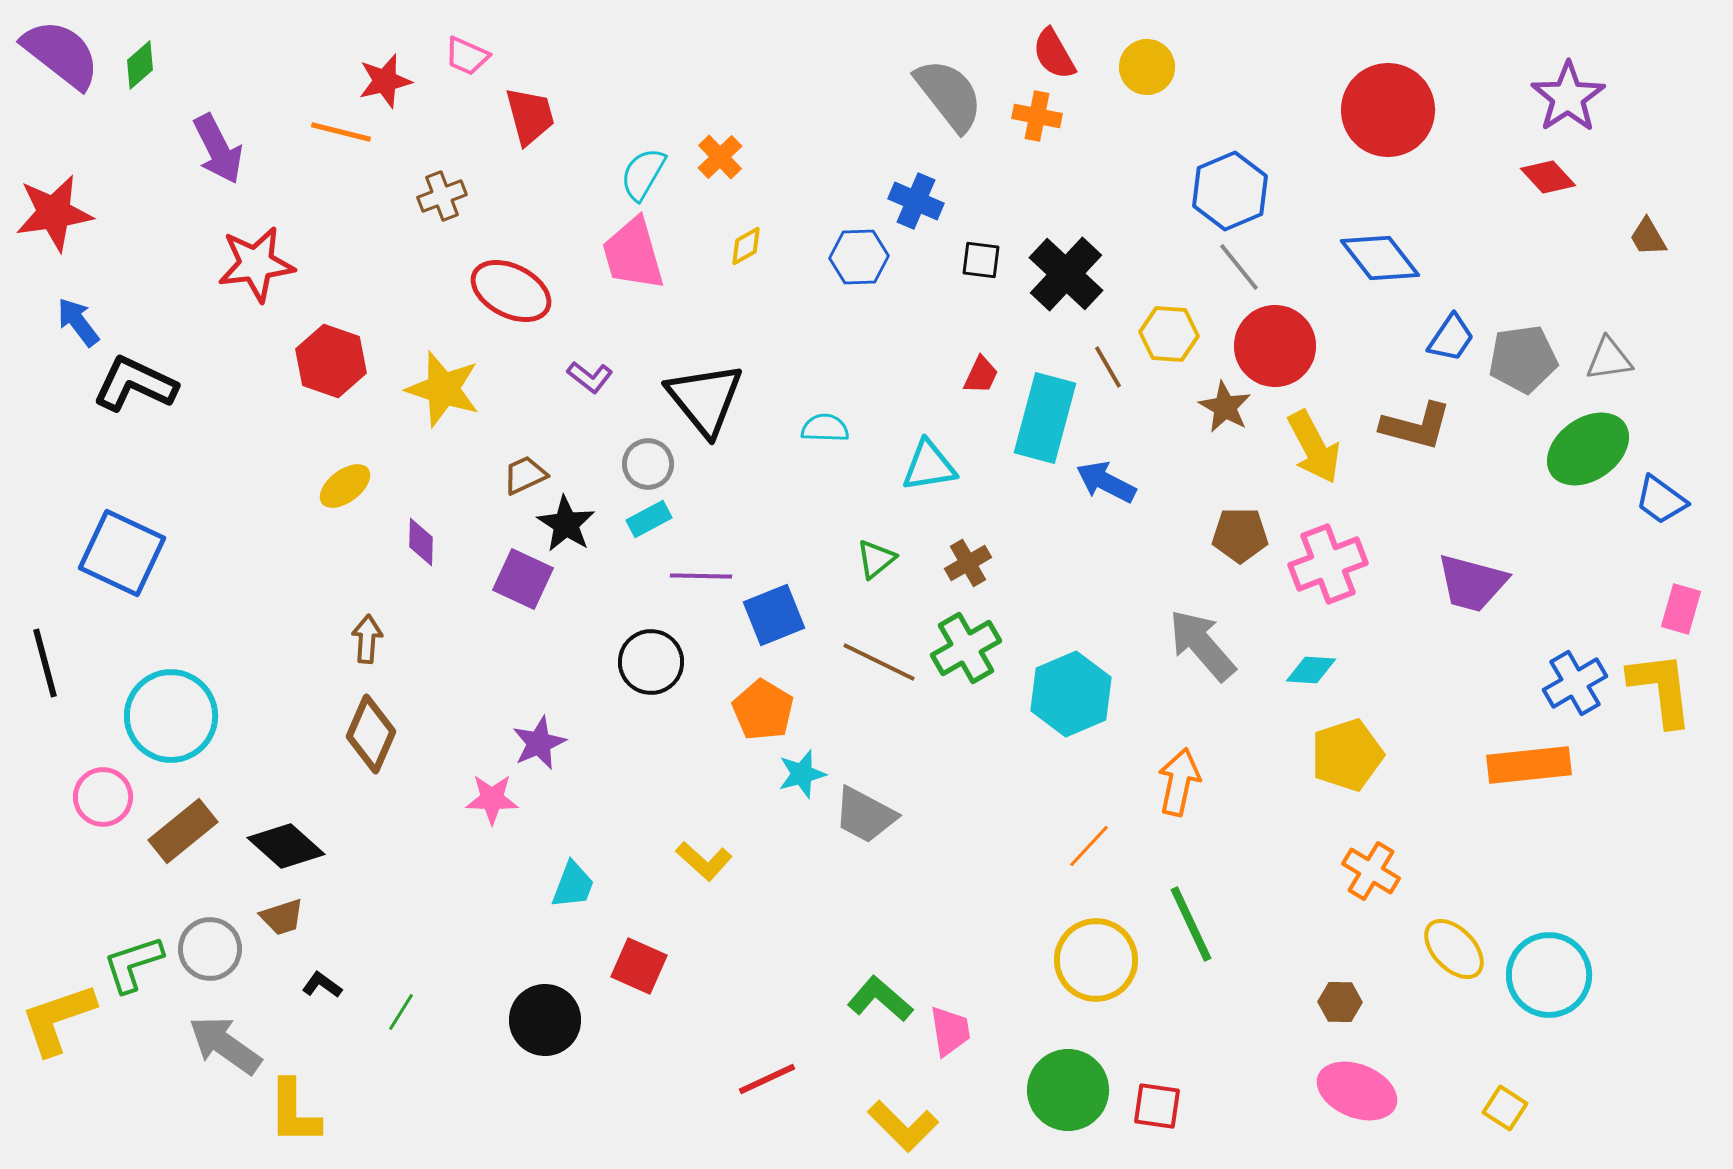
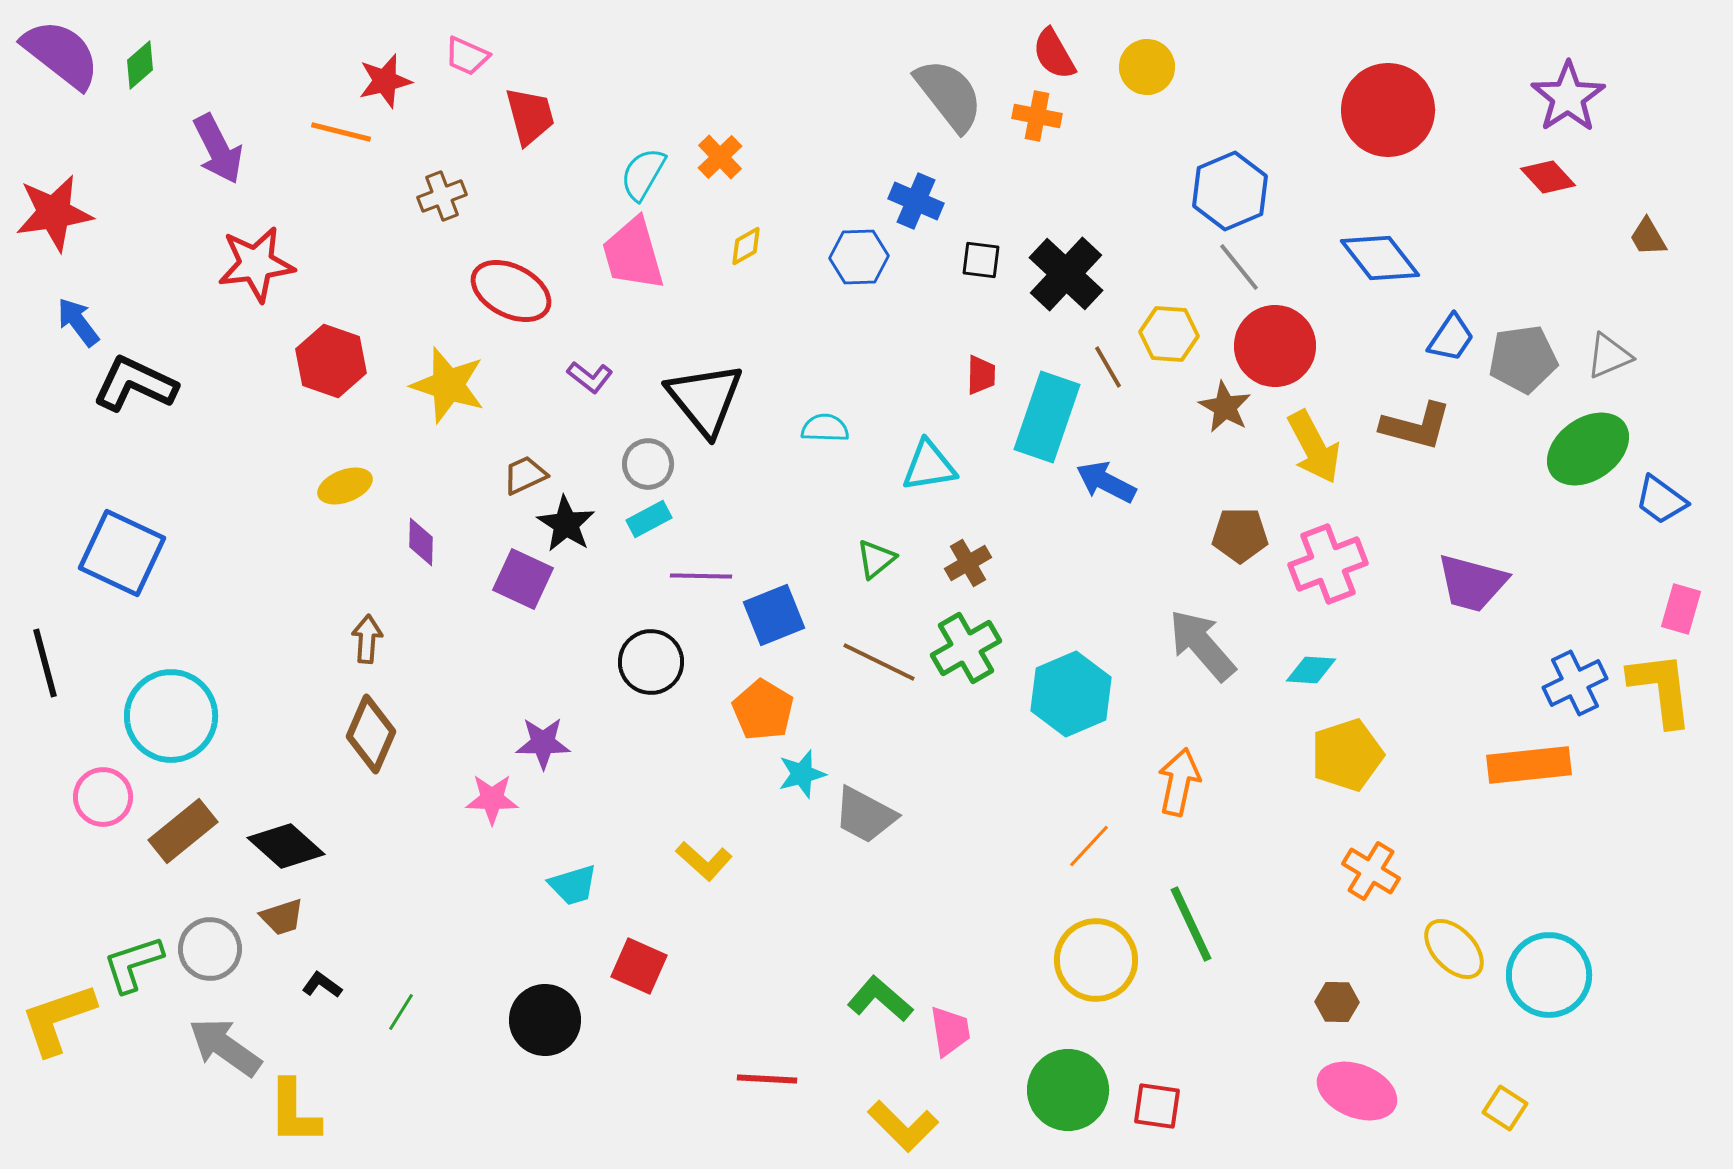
gray triangle at (1609, 359): moved 3 px up; rotated 15 degrees counterclockwise
red trapezoid at (981, 375): rotated 24 degrees counterclockwise
yellow star at (443, 389): moved 5 px right, 4 px up
cyan rectangle at (1045, 418): moved 2 px right, 1 px up; rotated 4 degrees clockwise
yellow ellipse at (345, 486): rotated 16 degrees clockwise
blue cross at (1575, 683): rotated 4 degrees clockwise
purple star at (539, 743): moved 4 px right; rotated 24 degrees clockwise
cyan trapezoid at (573, 885): rotated 52 degrees clockwise
brown hexagon at (1340, 1002): moved 3 px left
gray arrow at (225, 1045): moved 2 px down
red line at (767, 1079): rotated 28 degrees clockwise
